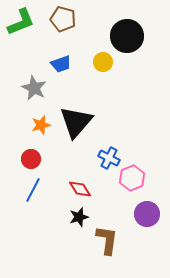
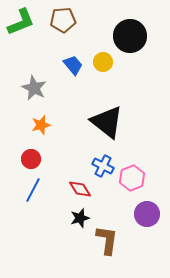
brown pentagon: moved 1 px down; rotated 20 degrees counterclockwise
black circle: moved 3 px right
blue trapezoid: moved 12 px right, 1 px down; rotated 110 degrees counterclockwise
black triangle: moved 31 px right; rotated 33 degrees counterclockwise
blue cross: moved 6 px left, 8 px down
black star: moved 1 px right, 1 px down
